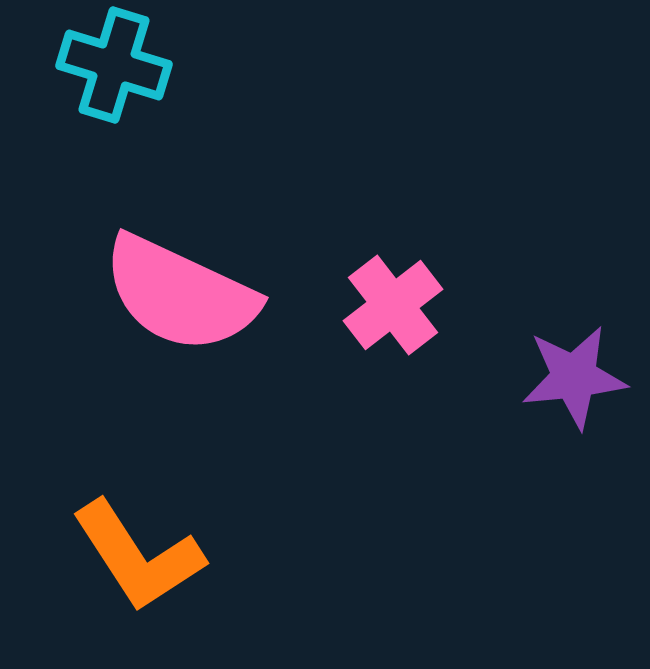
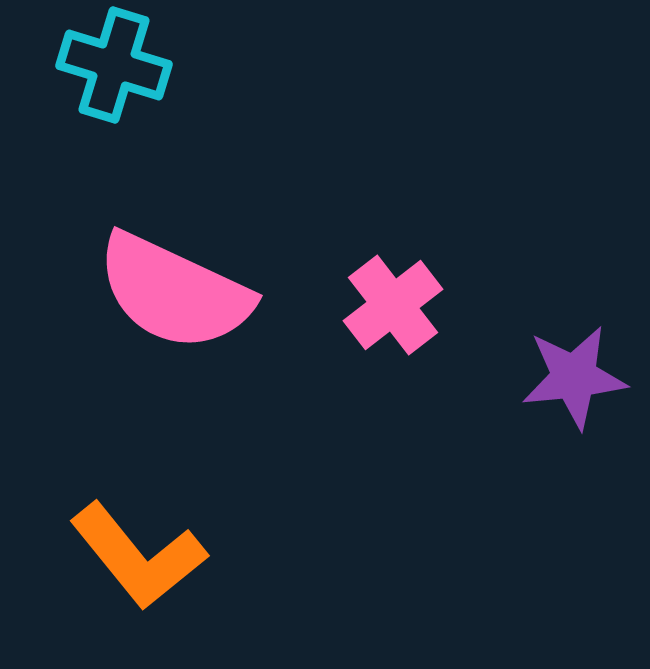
pink semicircle: moved 6 px left, 2 px up
orange L-shape: rotated 6 degrees counterclockwise
